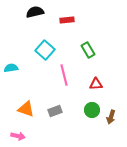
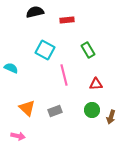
cyan square: rotated 12 degrees counterclockwise
cyan semicircle: rotated 32 degrees clockwise
orange triangle: moved 1 px right, 1 px up; rotated 24 degrees clockwise
